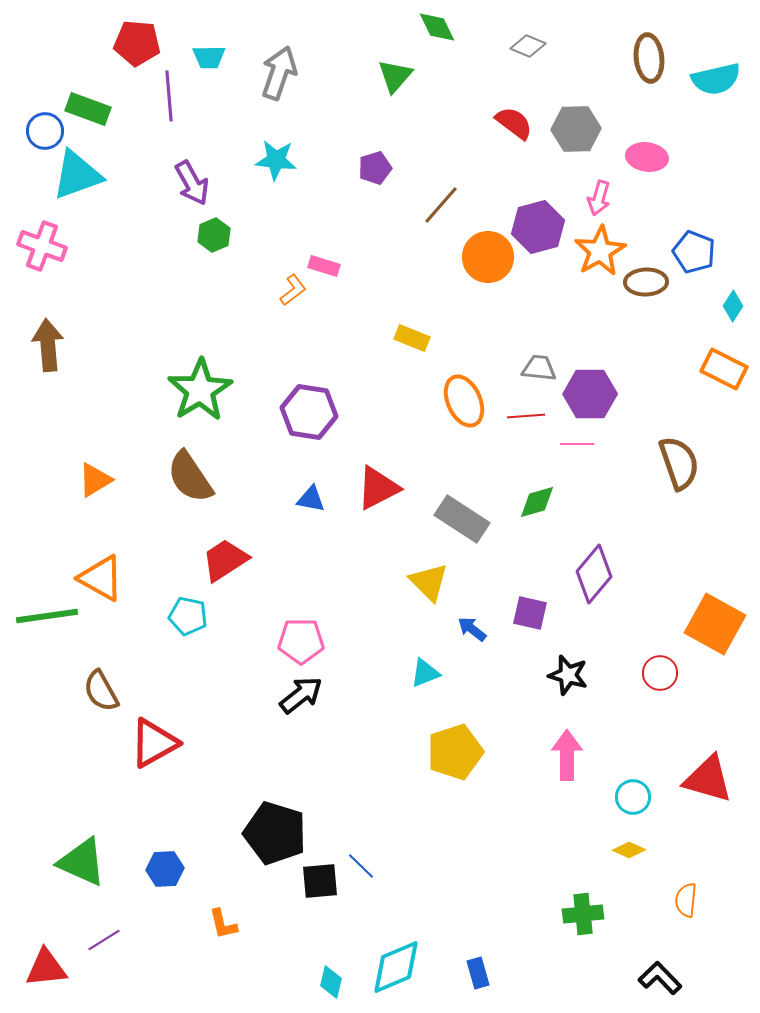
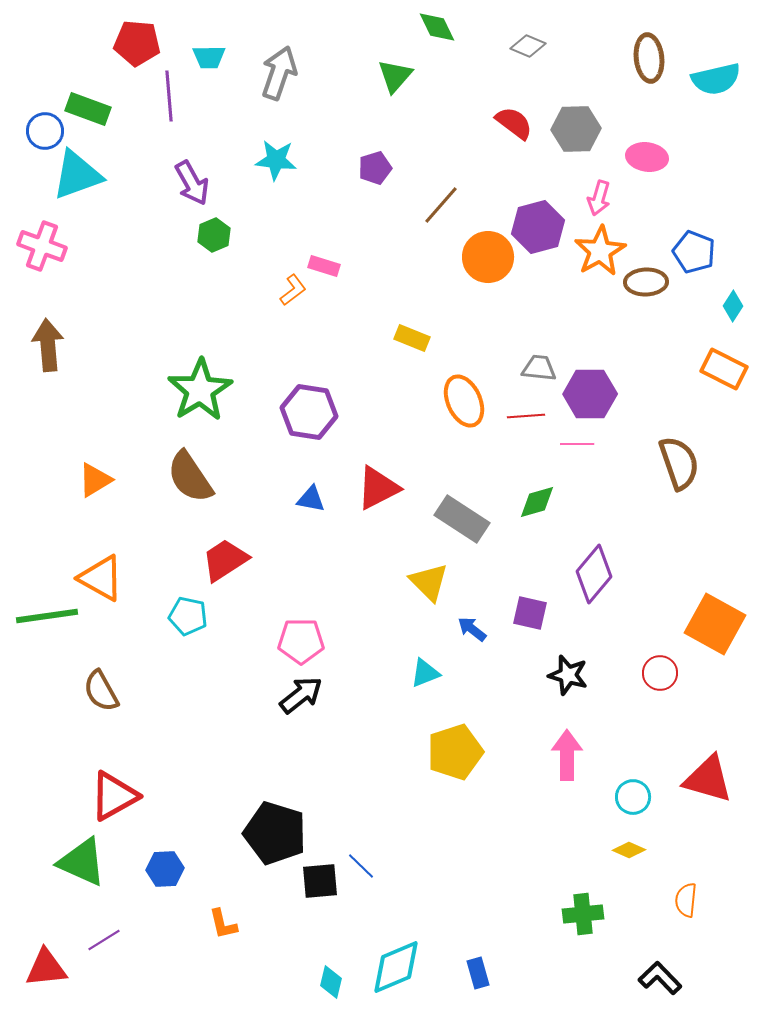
red triangle at (154, 743): moved 40 px left, 53 px down
